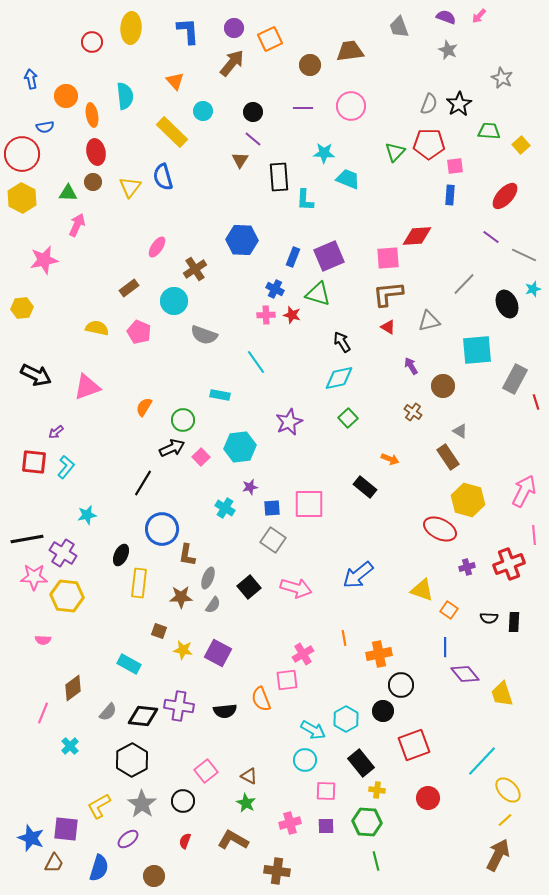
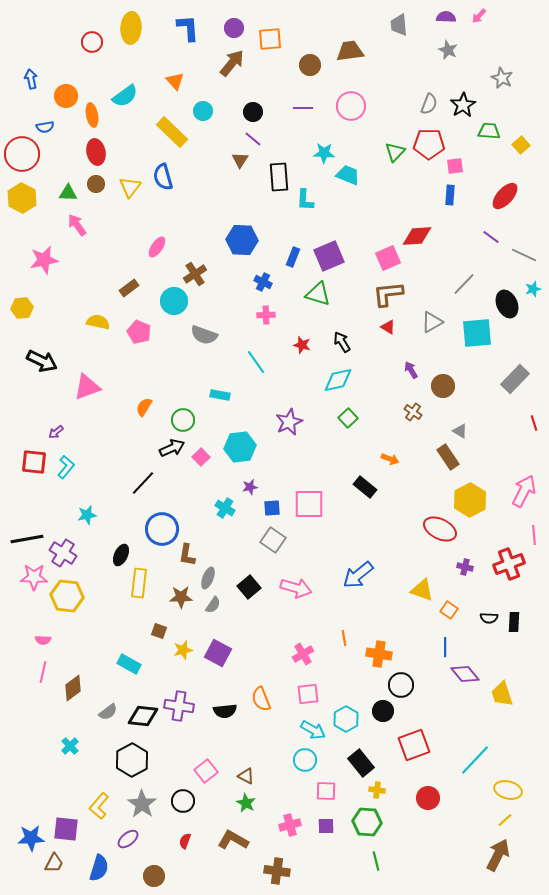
purple semicircle at (446, 17): rotated 18 degrees counterclockwise
gray trapezoid at (399, 27): moved 2 px up; rotated 15 degrees clockwise
blue L-shape at (188, 31): moved 3 px up
orange square at (270, 39): rotated 20 degrees clockwise
cyan semicircle at (125, 96): rotated 60 degrees clockwise
black star at (459, 104): moved 4 px right, 1 px down
cyan trapezoid at (348, 179): moved 4 px up
brown circle at (93, 182): moved 3 px right, 2 px down
pink arrow at (77, 225): rotated 60 degrees counterclockwise
pink square at (388, 258): rotated 20 degrees counterclockwise
brown cross at (195, 269): moved 5 px down
blue cross at (275, 289): moved 12 px left, 7 px up
red star at (292, 315): moved 10 px right, 30 px down
gray triangle at (429, 321): moved 3 px right, 1 px down; rotated 15 degrees counterclockwise
yellow semicircle at (97, 328): moved 1 px right, 6 px up
cyan square at (477, 350): moved 17 px up
purple arrow at (411, 366): moved 4 px down
black arrow at (36, 375): moved 6 px right, 14 px up
cyan diamond at (339, 378): moved 1 px left, 2 px down
gray rectangle at (515, 379): rotated 16 degrees clockwise
red line at (536, 402): moved 2 px left, 21 px down
black line at (143, 483): rotated 12 degrees clockwise
yellow hexagon at (468, 500): moved 2 px right; rotated 16 degrees clockwise
purple cross at (467, 567): moved 2 px left; rotated 28 degrees clockwise
yellow star at (183, 650): rotated 24 degrees counterclockwise
orange cross at (379, 654): rotated 20 degrees clockwise
pink square at (287, 680): moved 21 px right, 14 px down
gray semicircle at (108, 712): rotated 12 degrees clockwise
pink line at (43, 713): moved 41 px up; rotated 10 degrees counterclockwise
cyan line at (482, 761): moved 7 px left, 1 px up
brown triangle at (249, 776): moved 3 px left
yellow ellipse at (508, 790): rotated 32 degrees counterclockwise
yellow L-shape at (99, 806): rotated 20 degrees counterclockwise
pink cross at (290, 823): moved 2 px down
blue star at (31, 838): rotated 24 degrees counterclockwise
